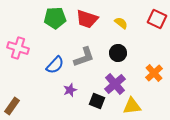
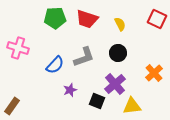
yellow semicircle: moved 1 px left, 1 px down; rotated 24 degrees clockwise
